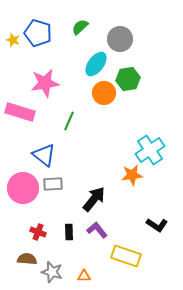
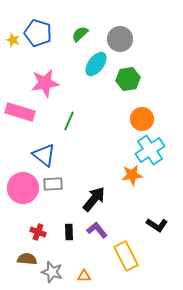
green semicircle: moved 7 px down
orange circle: moved 38 px right, 26 px down
yellow rectangle: rotated 44 degrees clockwise
